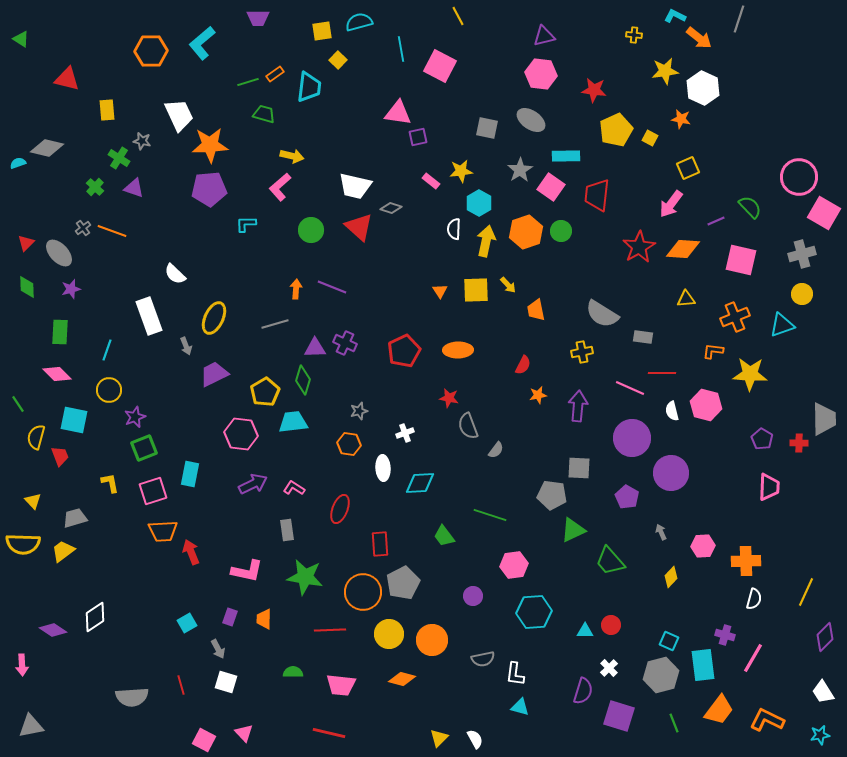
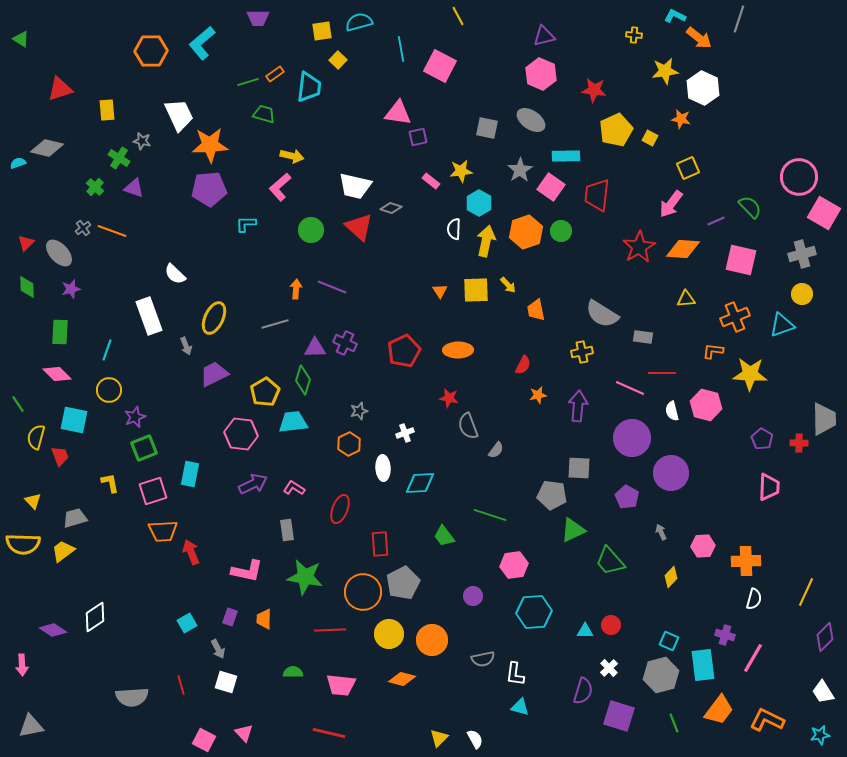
pink hexagon at (541, 74): rotated 16 degrees clockwise
red triangle at (67, 79): moved 7 px left, 10 px down; rotated 32 degrees counterclockwise
orange hexagon at (349, 444): rotated 25 degrees clockwise
